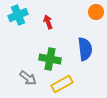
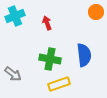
cyan cross: moved 3 px left, 1 px down
red arrow: moved 1 px left, 1 px down
blue semicircle: moved 1 px left, 6 px down
gray arrow: moved 15 px left, 4 px up
yellow rectangle: moved 3 px left; rotated 10 degrees clockwise
